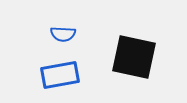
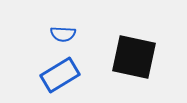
blue rectangle: rotated 21 degrees counterclockwise
